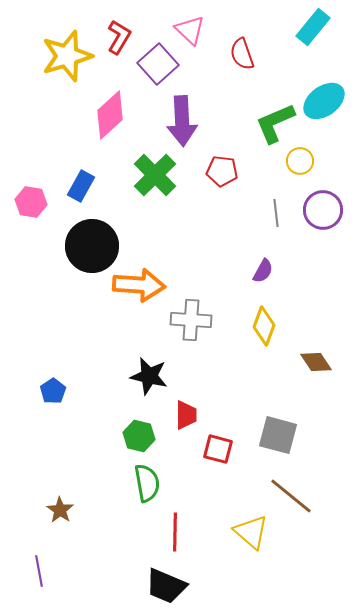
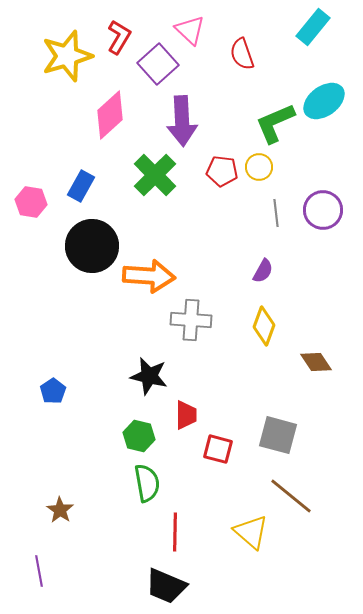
yellow circle: moved 41 px left, 6 px down
orange arrow: moved 10 px right, 9 px up
